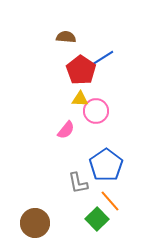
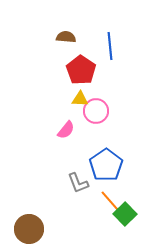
blue line: moved 9 px right, 13 px up; rotated 64 degrees counterclockwise
gray L-shape: rotated 10 degrees counterclockwise
green square: moved 28 px right, 5 px up
brown circle: moved 6 px left, 6 px down
